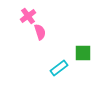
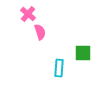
pink cross: moved 2 px up; rotated 14 degrees counterclockwise
cyan rectangle: rotated 48 degrees counterclockwise
